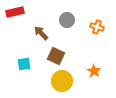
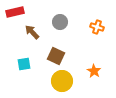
gray circle: moved 7 px left, 2 px down
brown arrow: moved 9 px left, 1 px up
